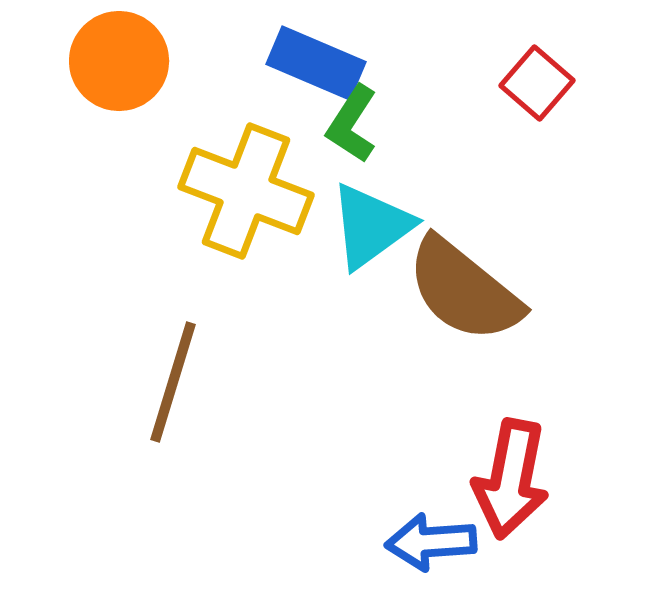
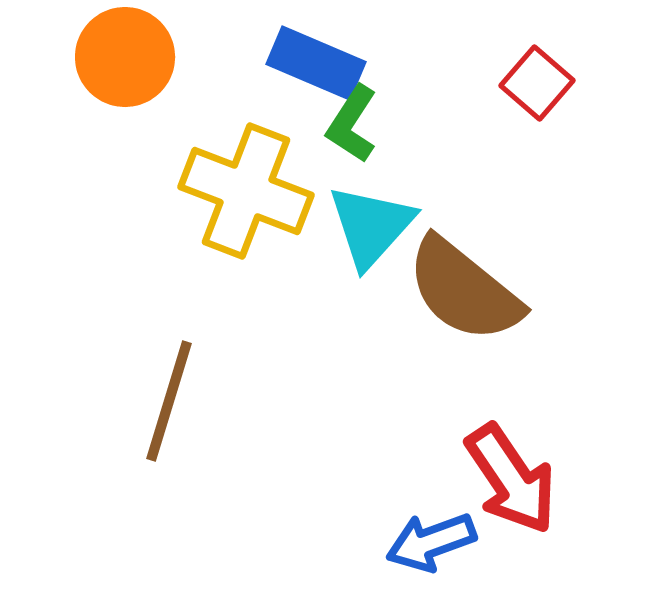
orange circle: moved 6 px right, 4 px up
cyan triangle: rotated 12 degrees counterclockwise
brown line: moved 4 px left, 19 px down
red arrow: rotated 45 degrees counterclockwise
blue arrow: rotated 16 degrees counterclockwise
